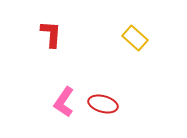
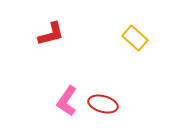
red L-shape: rotated 72 degrees clockwise
pink L-shape: moved 3 px right, 1 px up
